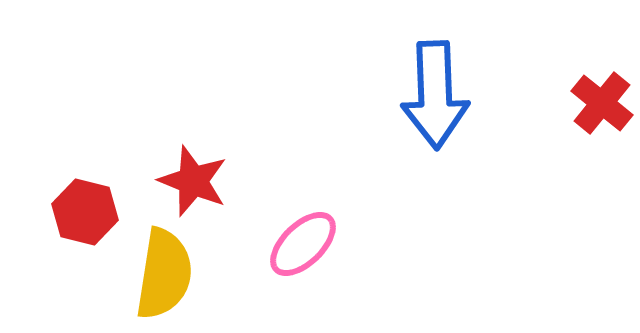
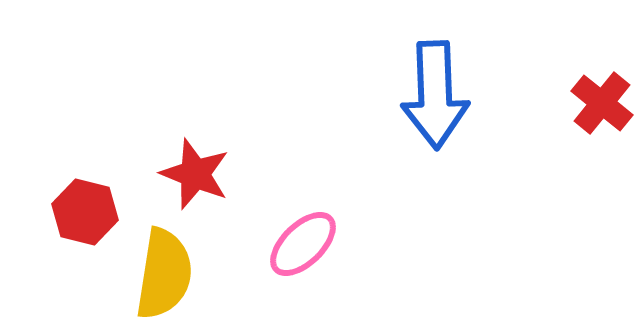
red star: moved 2 px right, 7 px up
